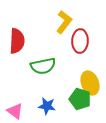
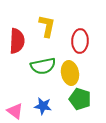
yellow L-shape: moved 17 px left, 4 px down; rotated 25 degrees counterclockwise
yellow ellipse: moved 20 px left, 10 px up; rotated 10 degrees clockwise
blue star: moved 4 px left
